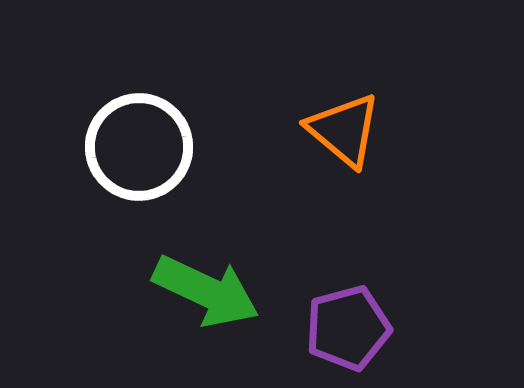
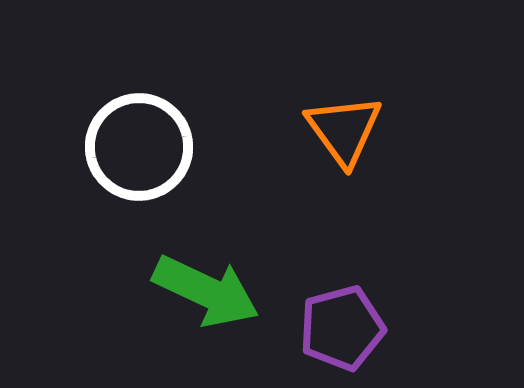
orange triangle: rotated 14 degrees clockwise
purple pentagon: moved 6 px left
